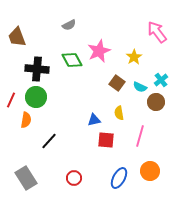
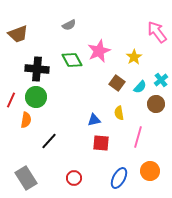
brown trapezoid: moved 1 px right, 3 px up; rotated 90 degrees counterclockwise
cyan semicircle: rotated 72 degrees counterclockwise
brown circle: moved 2 px down
pink line: moved 2 px left, 1 px down
red square: moved 5 px left, 3 px down
